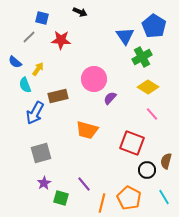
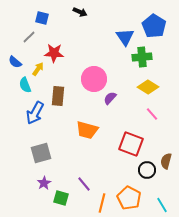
blue triangle: moved 1 px down
red star: moved 7 px left, 13 px down
green cross: rotated 24 degrees clockwise
brown rectangle: rotated 72 degrees counterclockwise
red square: moved 1 px left, 1 px down
cyan line: moved 2 px left, 8 px down
